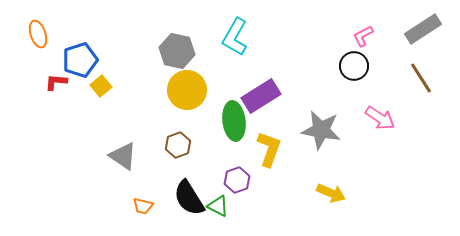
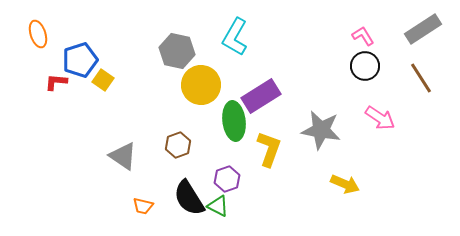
pink L-shape: rotated 85 degrees clockwise
black circle: moved 11 px right
yellow square: moved 2 px right, 6 px up; rotated 15 degrees counterclockwise
yellow circle: moved 14 px right, 5 px up
purple hexagon: moved 10 px left, 1 px up
yellow arrow: moved 14 px right, 9 px up
